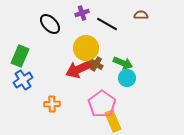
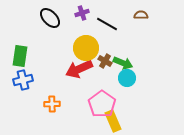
black ellipse: moved 6 px up
green rectangle: rotated 15 degrees counterclockwise
brown cross: moved 9 px right, 3 px up
blue cross: rotated 18 degrees clockwise
